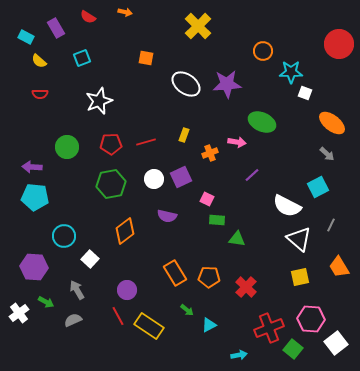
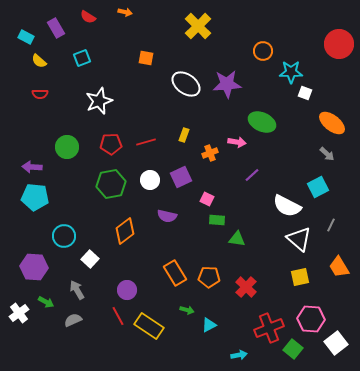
white circle at (154, 179): moved 4 px left, 1 px down
green arrow at (187, 310): rotated 24 degrees counterclockwise
